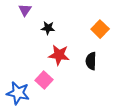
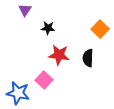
black semicircle: moved 3 px left, 3 px up
